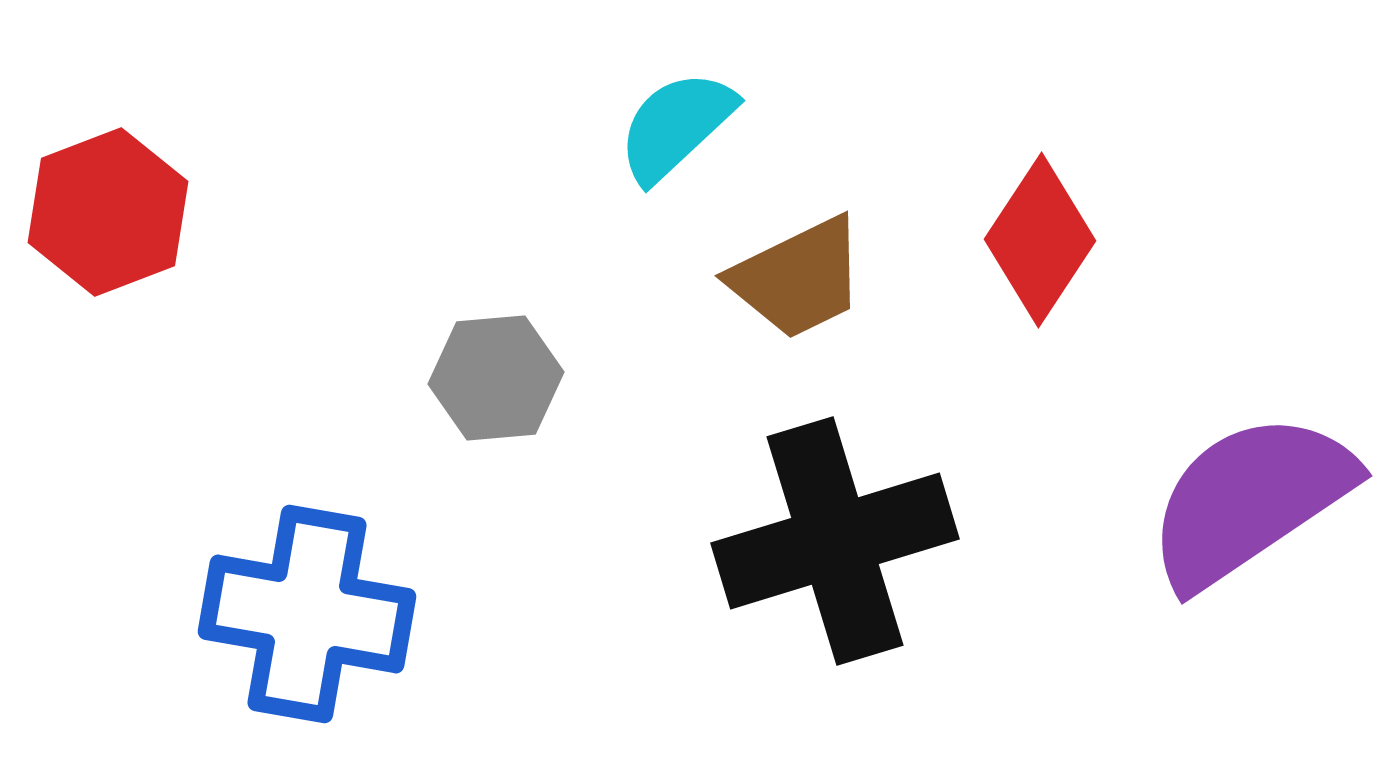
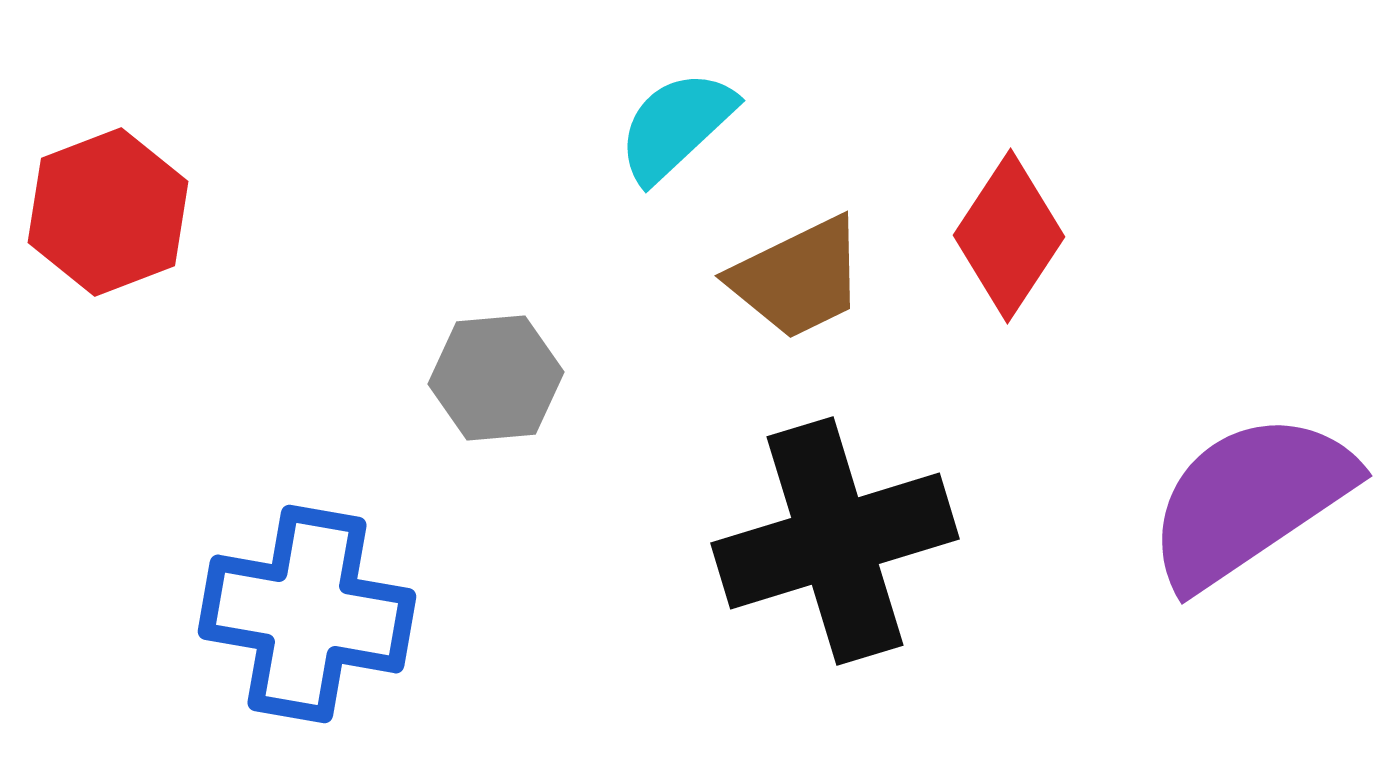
red diamond: moved 31 px left, 4 px up
